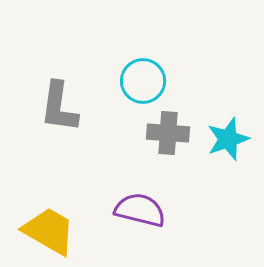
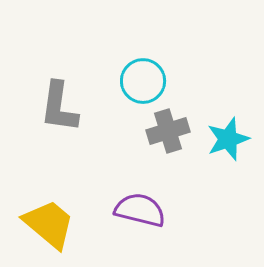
gray cross: moved 2 px up; rotated 21 degrees counterclockwise
yellow trapezoid: moved 7 px up; rotated 10 degrees clockwise
